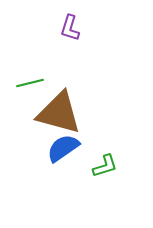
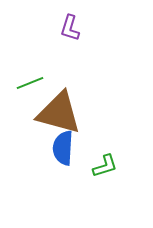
green line: rotated 8 degrees counterclockwise
blue semicircle: rotated 52 degrees counterclockwise
